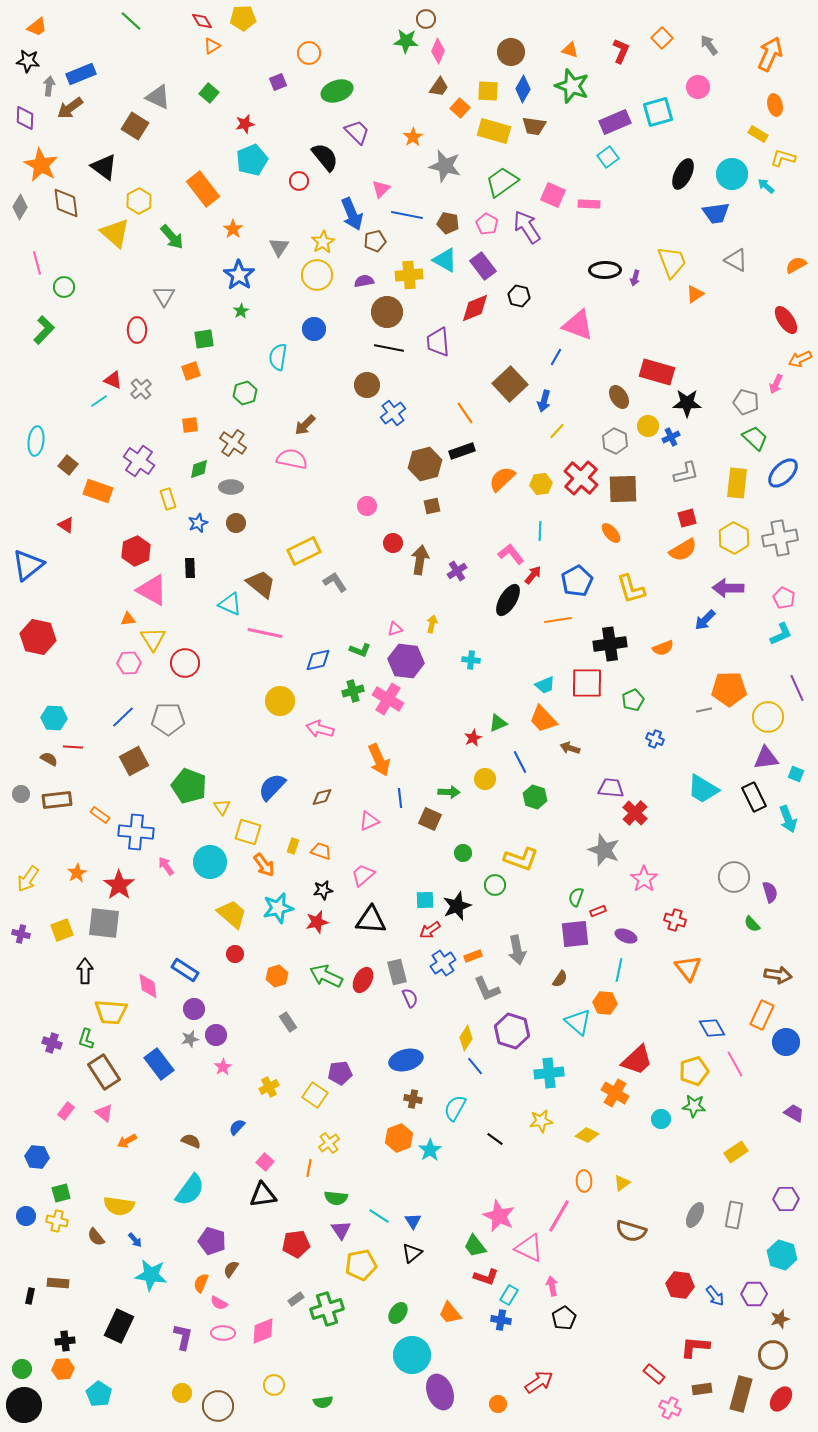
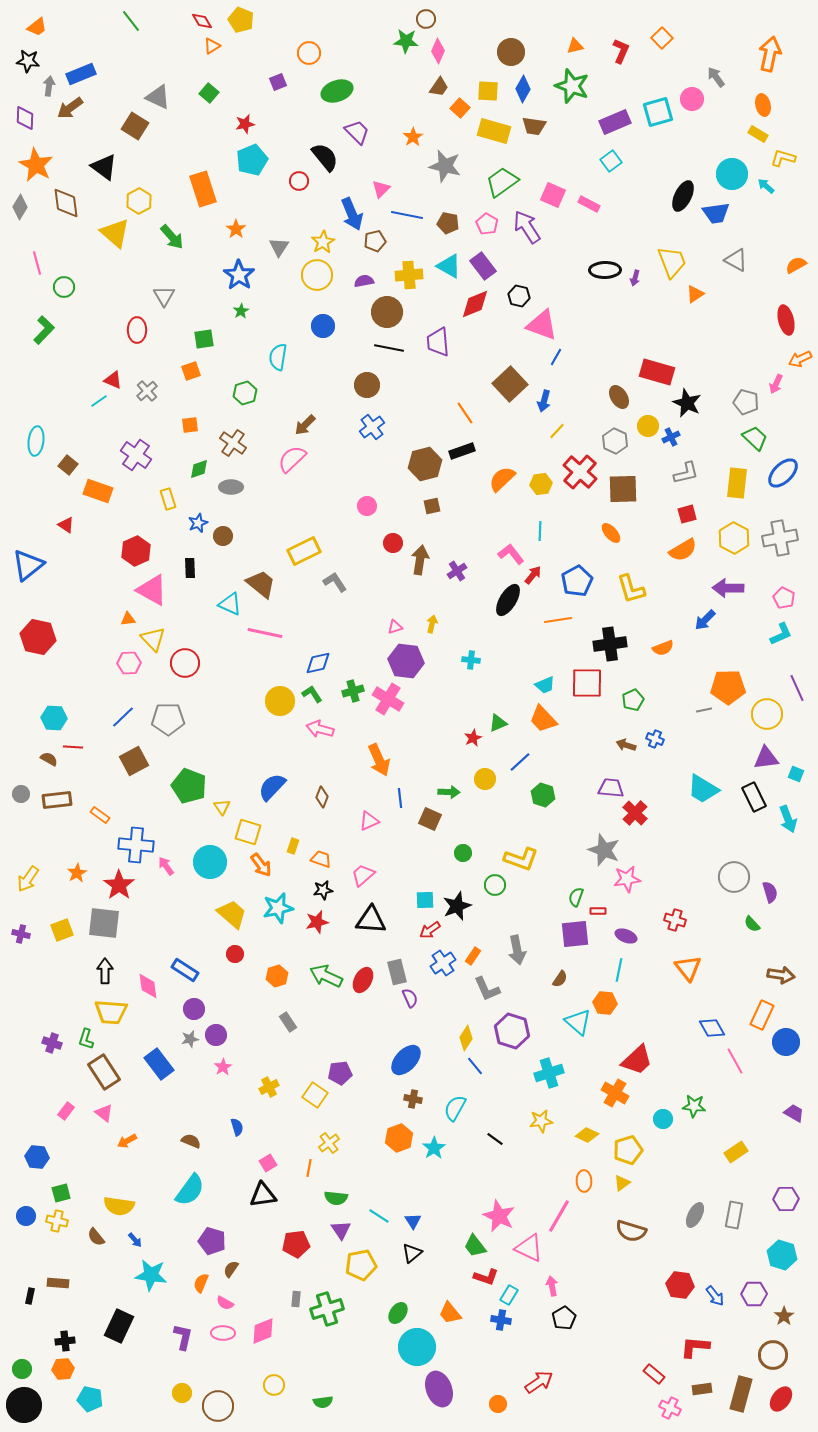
yellow pentagon at (243, 18): moved 2 px left, 2 px down; rotated 25 degrees clockwise
green line at (131, 21): rotated 10 degrees clockwise
gray arrow at (709, 45): moved 7 px right, 32 px down
orange triangle at (570, 50): moved 5 px right, 4 px up; rotated 30 degrees counterclockwise
orange arrow at (770, 54): rotated 12 degrees counterclockwise
pink circle at (698, 87): moved 6 px left, 12 px down
orange ellipse at (775, 105): moved 12 px left
cyan square at (608, 157): moved 3 px right, 4 px down
orange star at (41, 165): moved 5 px left
black ellipse at (683, 174): moved 22 px down
orange rectangle at (203, 189): rotated 20 degrees clockwise
pink rectangle at (589, 204): rotated 25 degrees clockwise
orange star at (233, 229): moved 3 px right
cyan triangle at (445, 260): moved 4 px right, 6 px down
red diamond at (475, 308): moved 4 px up
red ellipse at (786, 320): rotated 20 degrees clockwise
pink triangle at (578, 325): moved 36 px left
blue circle at (314, 329): moved 9 px right, 3 px up
gray cross at (141, 389): moved 6 px right, 2 px down
black star at (687, 403): rotated 24 degrees clockwise
blue cross at (393, 413): moved 21 px left, 14 px down
pink semicircle at (292, 459): rotated 56 degrees counterclockwise
purple cross at (139, 461): moved 3 px left, 6 px up
red cross at (581, 478): moved 1 px left, 6 px up
red square at (687, 518): moved 4 px up
brown circle at (236, 523): moved 13 px left, 13 px down
pink triangle at (395, 629): moved 2 px up
yellow triangle at (153, 639): rotated 12 degrees counterclockwise
green L-shape at (360, 650): moved 48 px left, 44 px down; rotated 145 degrees counterclockwise
blue diamond at (318, 660): moved 3 px down
orange pentagon at (729, 689): moved 1 px left, 2 px up
yellow circle at (768, 717): moved 1 px left, 3 px up
brown arrow at (570, 748): moved 56 px right, 3 px up
blue line at (520, 762): rotated 75 degrees clockwise
brown diamond at (322, 797): rotated 55 degrees counterclockwise
green hexagon at (535, 797): moved 8 px right, 2 px up
blue cross at (136, 832): moved 13 px down
orange trapezoid at (321, 851): moved 8 px down
orange arrow at (264, 865): moved 3 px left
pink star at (644, 879): moved 17 px left; rotated 28 degrees clockwise
red rectangle at (598, 911): rotated 21 degrees clockwise
orange rectangle at (473, 956): rotated 36 degrees counterclockwise
black arrow at (85, 971): moved 20 px right
brown arrow at (778, 975): moved 3 px right
blue ellipse at (406, 1060): rotated 32 degrees counterclockwise
pink line at (735, 1064): moved 3 px up
yellow pentagon at (694, 1071): moved 66 px left, 79 px down
cyan cross at (549, 1073): rotated 12 degrees counterclockwise
cyan circle at (661, 1119): moved 2 px right
blue semicircle at (237, 1127): rotated 120 degrees clockwise
cyan star at (430, 1150): moved 4 px right, 2 px up
pink square at (265, 1162): moved 3 px right, 1 px down; rotated 18 degrees clockwise
gray rectangle at (296, 1299): rotated 49 degrees counterclockwise
pink semicircle at (219, 1303): moved 6 px right
brown star at (780, 1319): moved 4 px right, 3 px up; rotated 18 degrees counterclockwise
cyan circle at (412, 1355): moved 5 px right, 8 px up
purple ellipse at (440, 1392): moved 1 px left, 3 px up
cyan pentagon at (99, 1394): moved 9 px left, 5 px down; rotated 20 degrees counterclockwise
